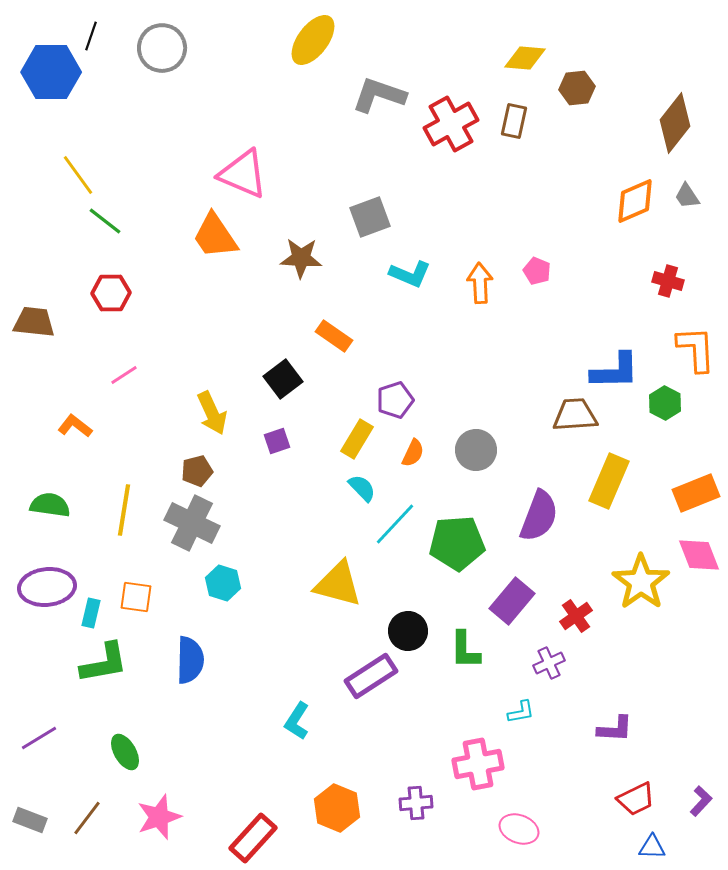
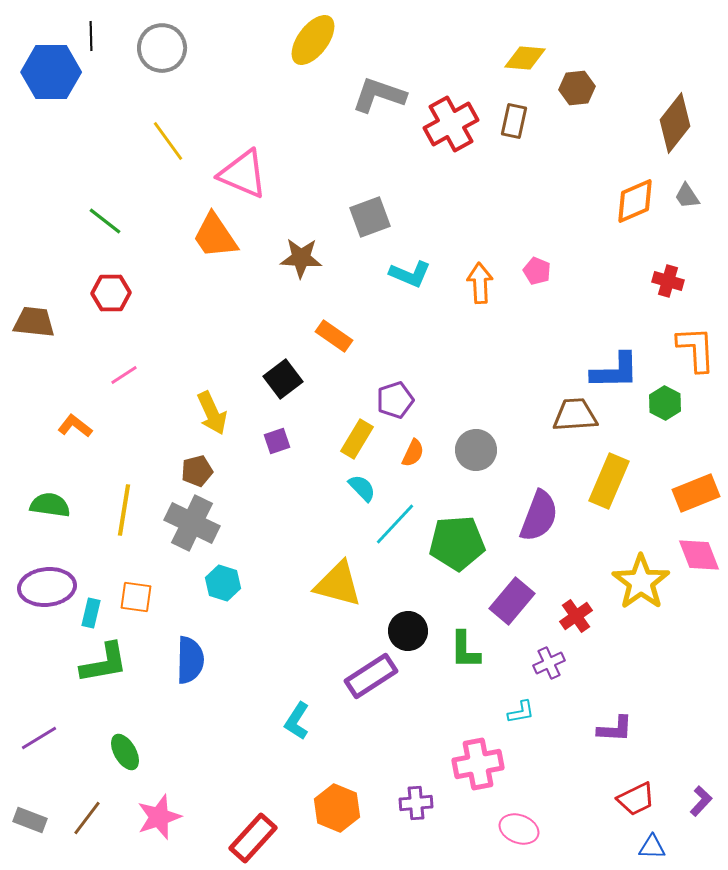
black line at (91, 36): rotated 20 degrees counterclockwise
yellow line at (78, 175): moved 90 px right, 34 px up
